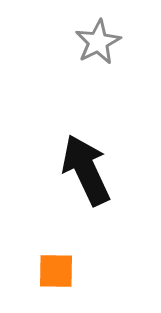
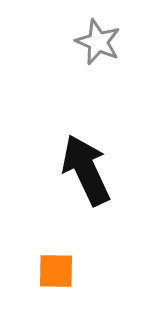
gray star: rotated 21 degrees counterclockwise
